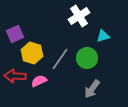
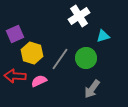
green circle: moved 1 px left
